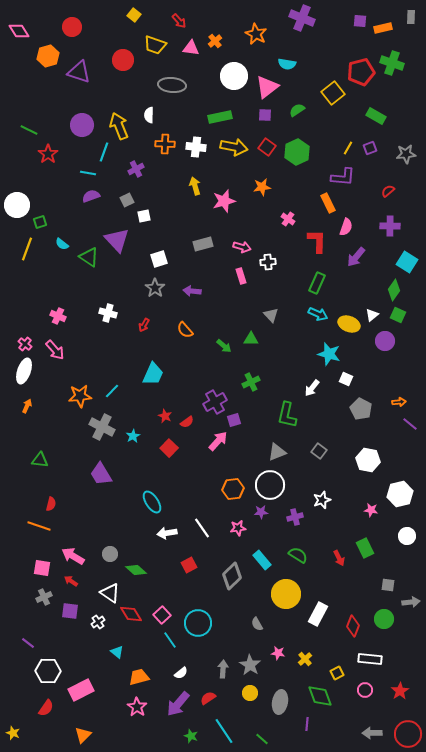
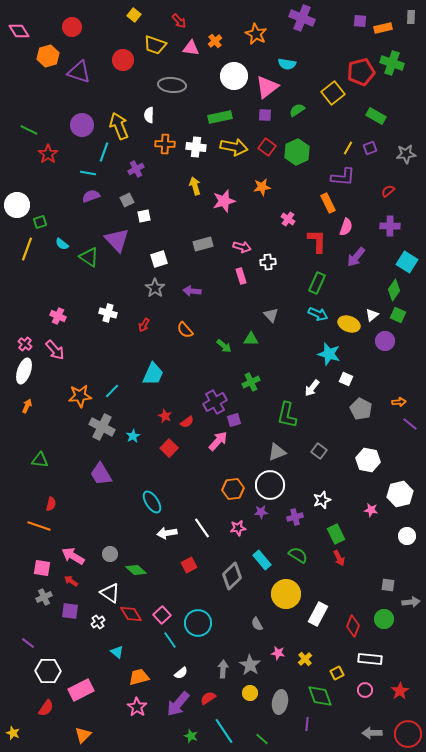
green rectangle at (365, 548): moved 29 px left, 14 px up
